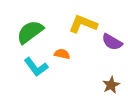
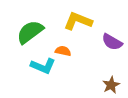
yellow L-shape: moved 5 px left, 3 px up
orange semicircle: moved 1 px right, 3 px up
cyan L-shape: moved 7 px right, 1 px up; rotated 30 degrees counterclockwise
